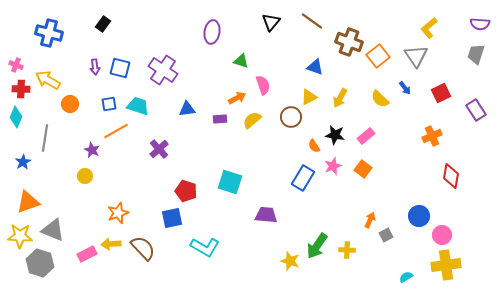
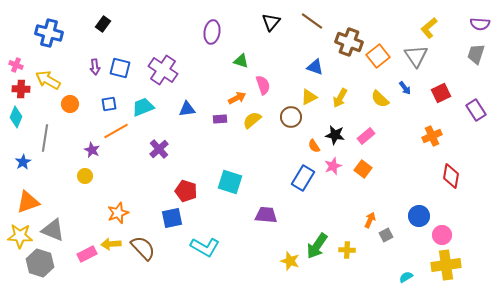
cyan trapezoid at (138, 106): moved 5 px right, 1 px down; rotated 40 degrees counterclockwise
